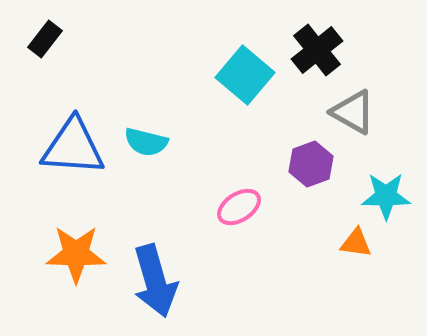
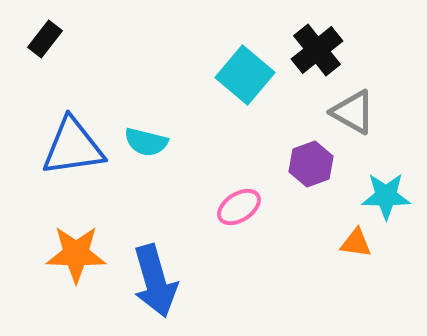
blue triangle: rotated 12 degrees counterclockwise
